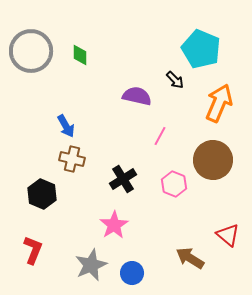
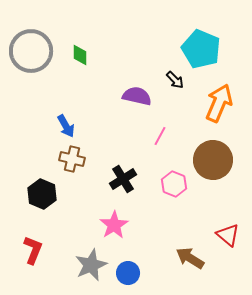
blue circle: moved 4 px left
